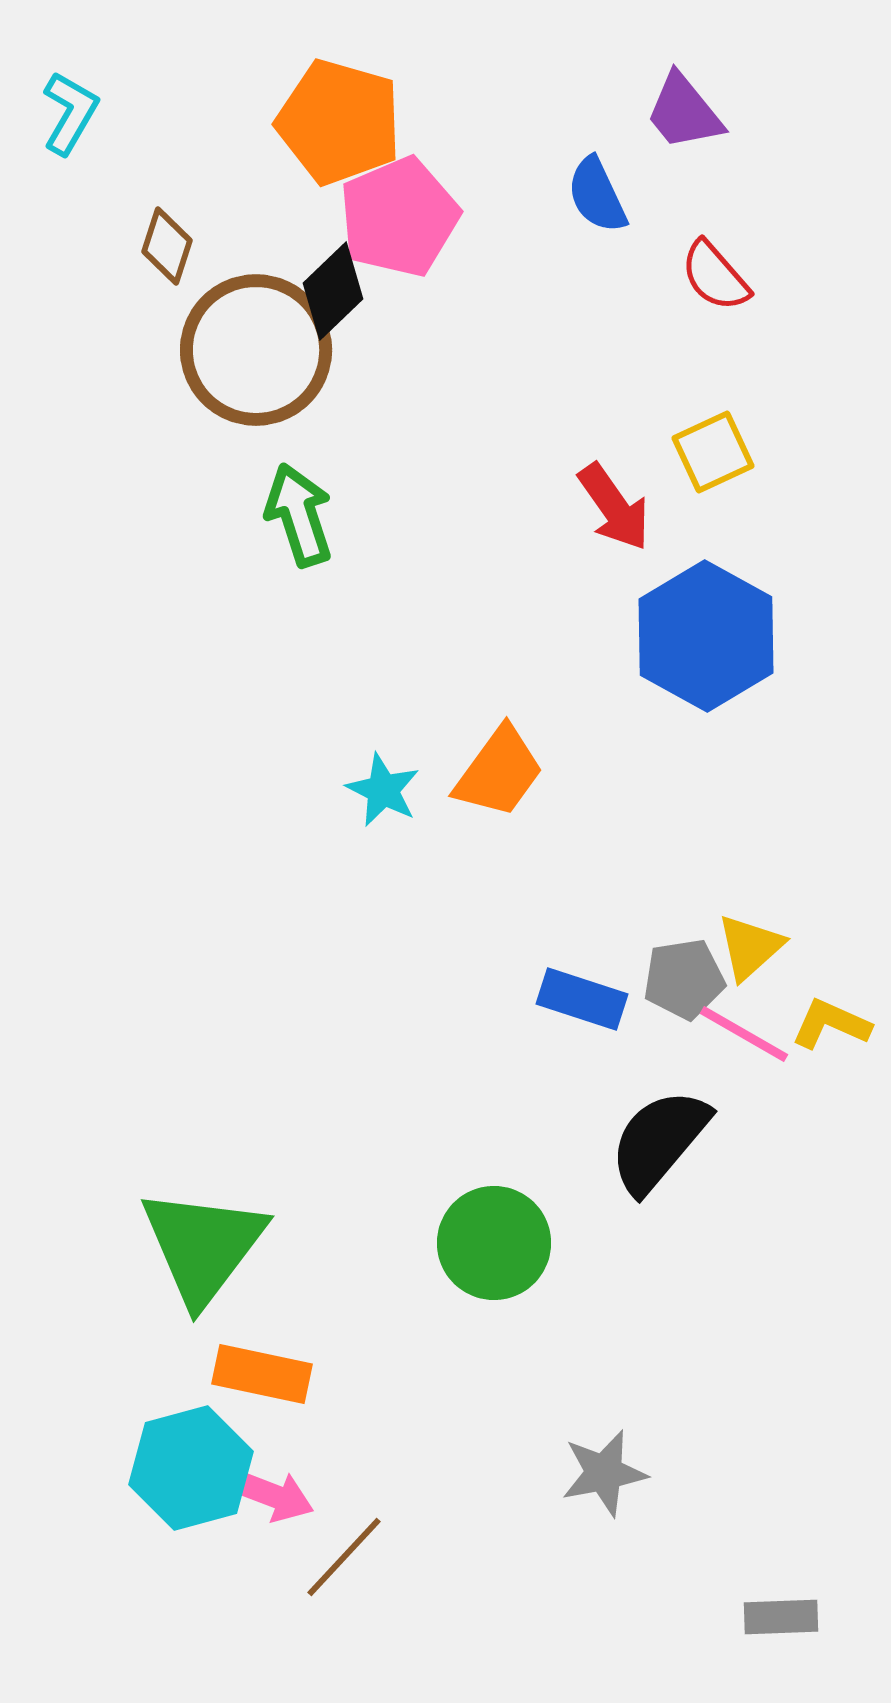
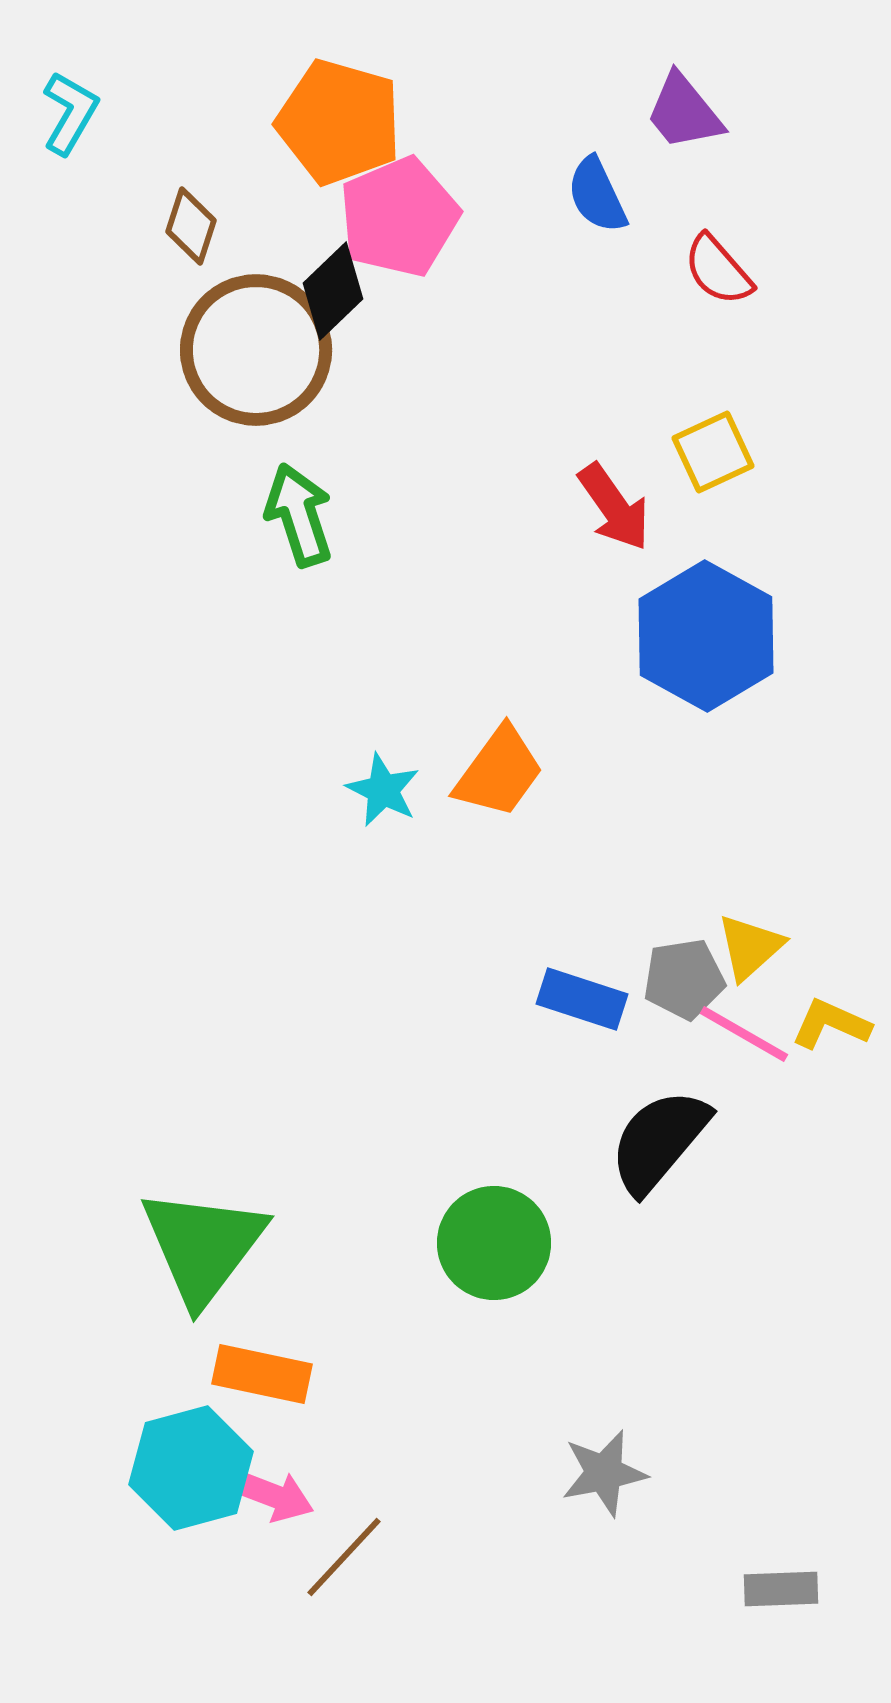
brown diamond: moved 24 px right, 20 px up
red semicircle: moved 3 px right, 6 px up
gray rectangle: moved 28 px up
